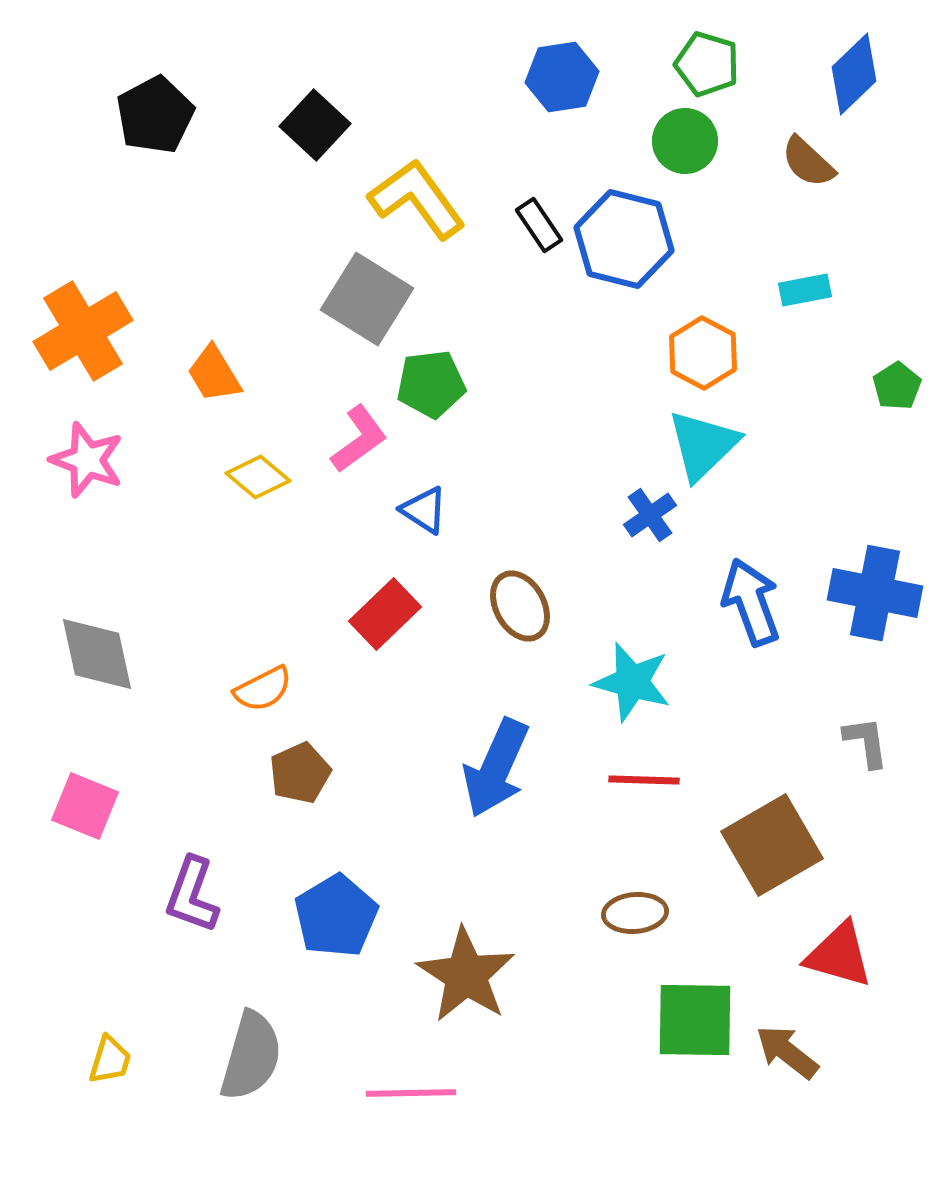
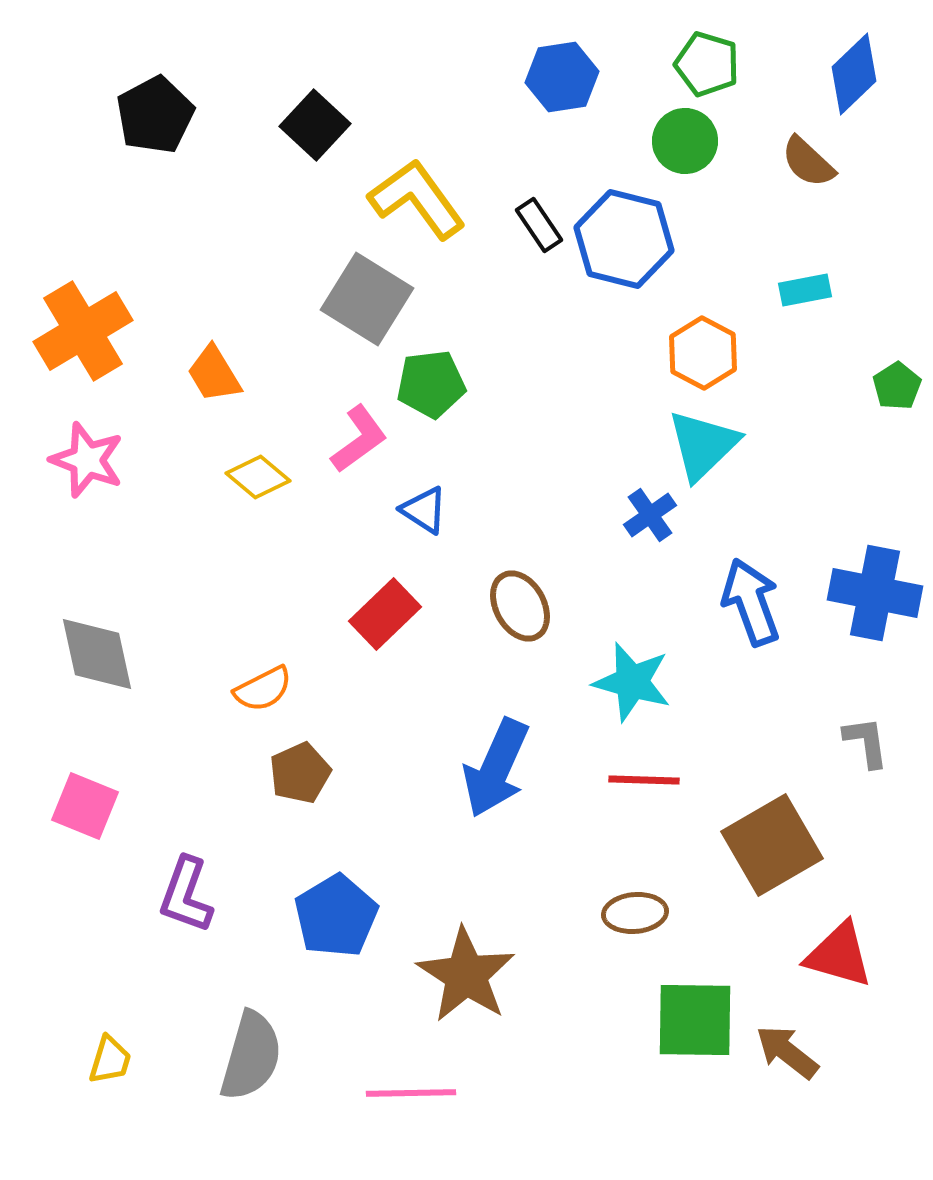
purple L-shape at (192, 895): moved 6 px left
